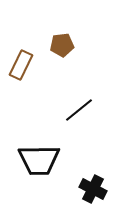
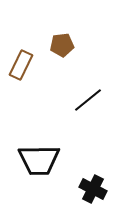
black line: moved 9 px right, 10 px up
